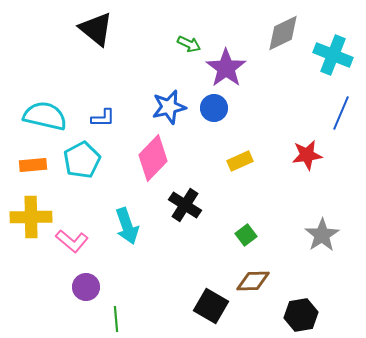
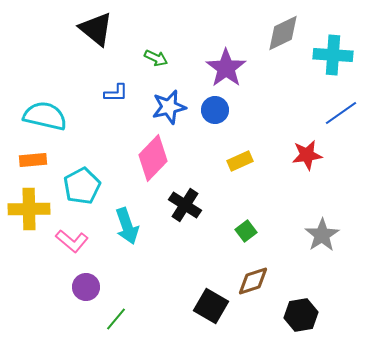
green arrow: moved 33 px left, 14 px down
cyan cross: rotated 18 degrees counterclockwise
blue circle: moved 1 px right, 2 px down
blue line: rotated 32 degrees clockwise
blue L-shape: moved 13 px right, 25 px up
cyan pentagon: moved 26 px down
orange rectangle: moved 5 px up
yellow cross: moved 2 px left, 8 px up
green square: moved 4 px up
brown diamond: rotated 16 degrees counterclockwise
green line: rotated 45 degrees clockwise
